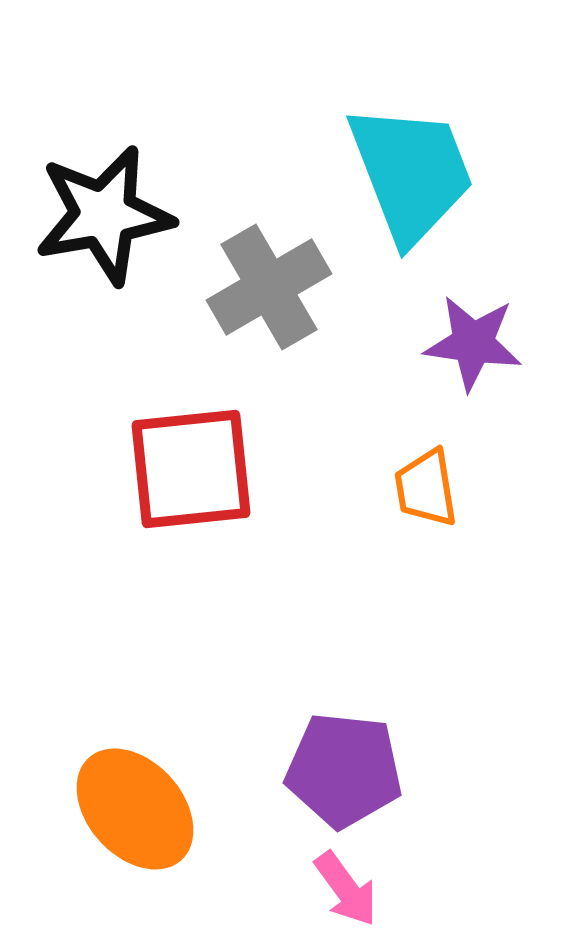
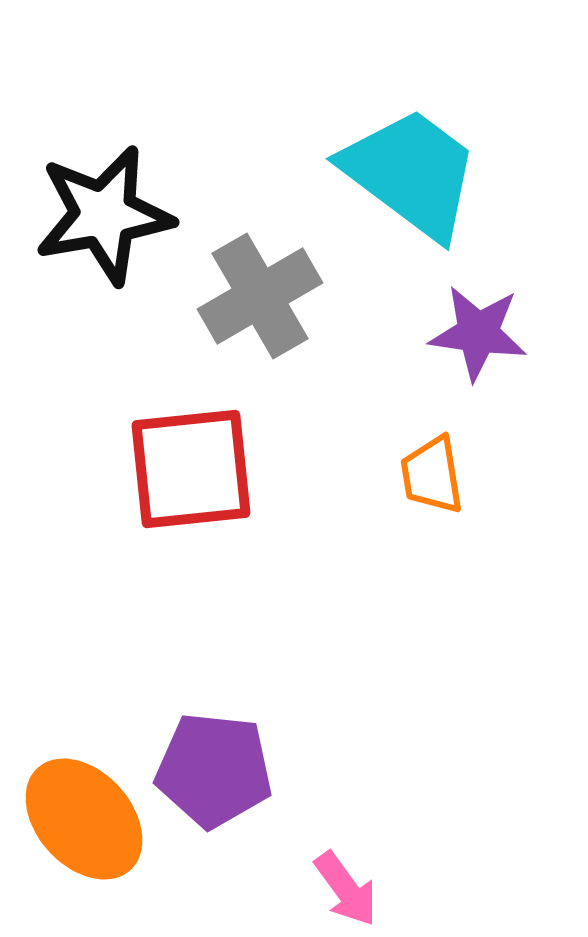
cyan trapezoid: rotated 32 degrees counterclockwise
gray cross: moved 9 px left, 9 px down
purple star: moved 5 px right, 10 px up
orange trapezoid: moved 6 px right, 13 px up
purple pentagon: moved 130 px left
orange ellipse: moved 51 px left, 10 px down
